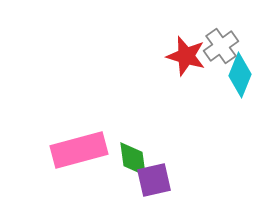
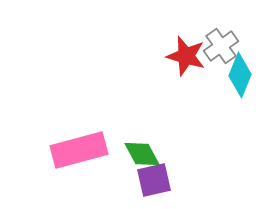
green diamond: moved 9 px right, 5 px up; rotated 21 degrees counterclockwise
